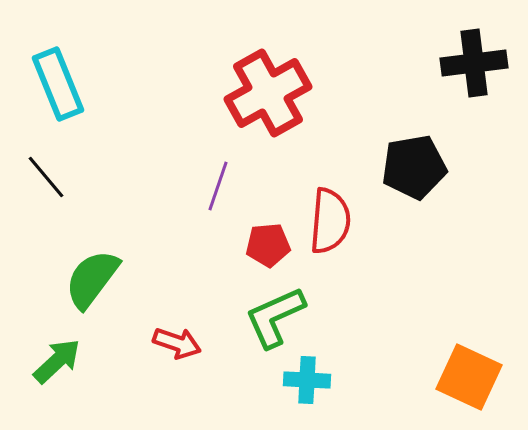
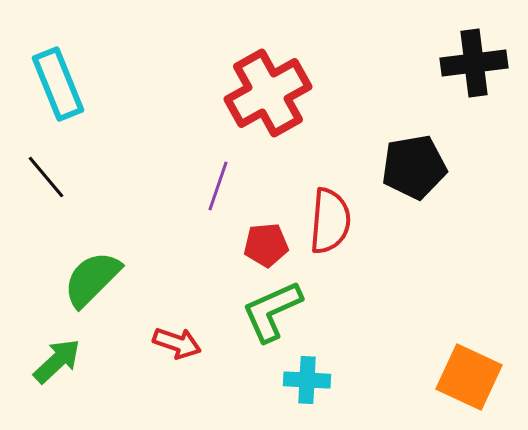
red pentagon: moved 2 px left
green semicircle: rotated 8 degrees clockwise
green L-shape: moved 3 px left, 6 px up
